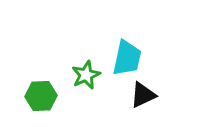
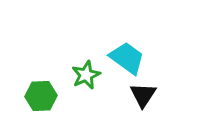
cyan trapezoid: rotated 66 degrees counterclockwise
black triangle: rotated 32 degrees counterclockwise
